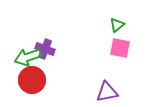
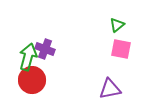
pink square: moved 1 px right, 1 px down
green arrow: rotated 124 degrees clockwise
purple triangle: moved 3 px right, 3 px up
